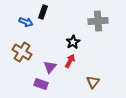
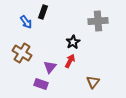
blue arrow: rotated 32 degrees clockwise
brown cross: moved 1 px down
